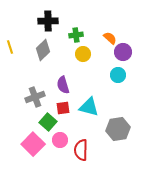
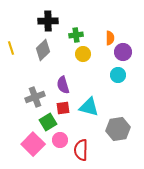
orange semicircle: rotated 48 degrees clockwise
yellow line: moved 1 px right, 1 px down
green square: rotated 18 degrees clockwise
